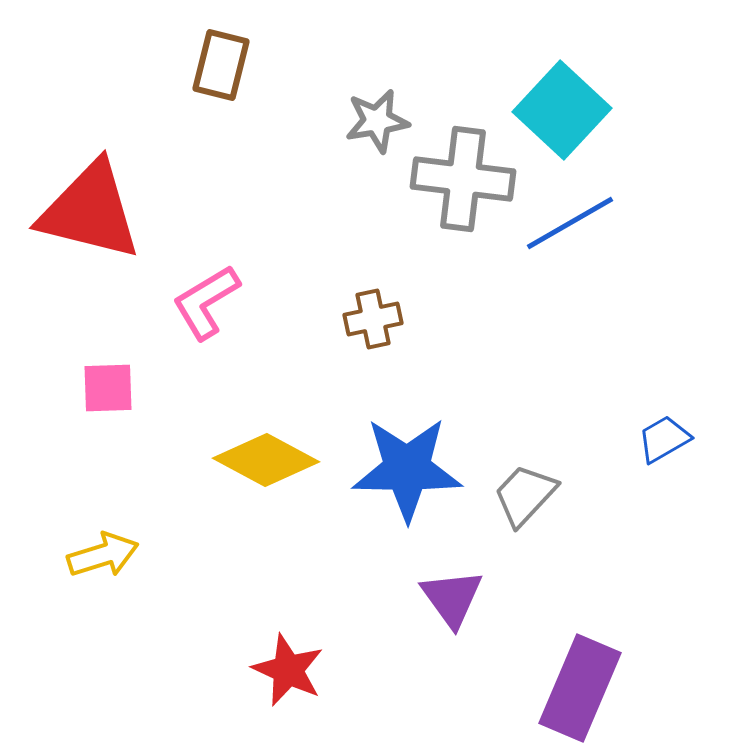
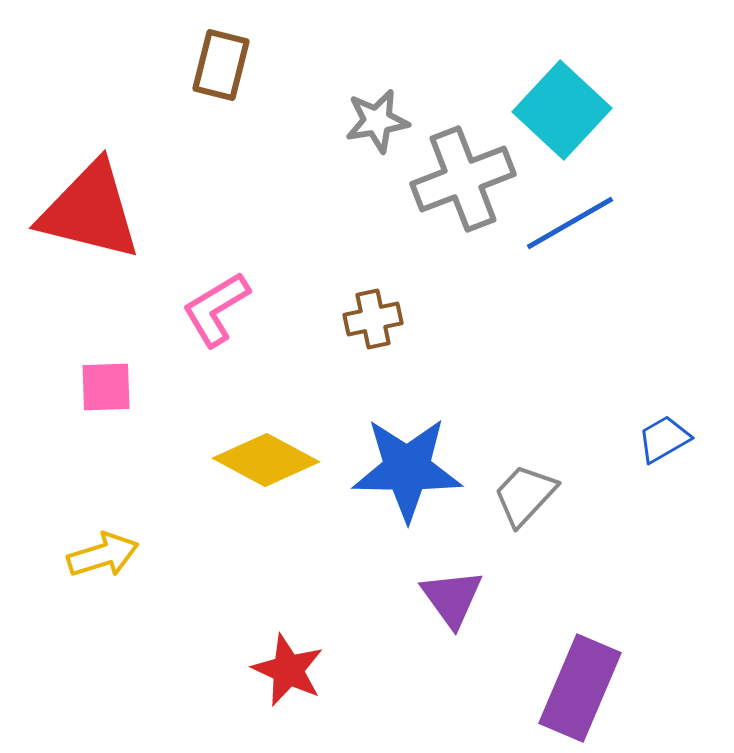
gray cross: rotated 28 degrees counterclockwise
pink L-shape: moved 10 px right, 7 px down
pink square: moved 2 px left, 1 px up
